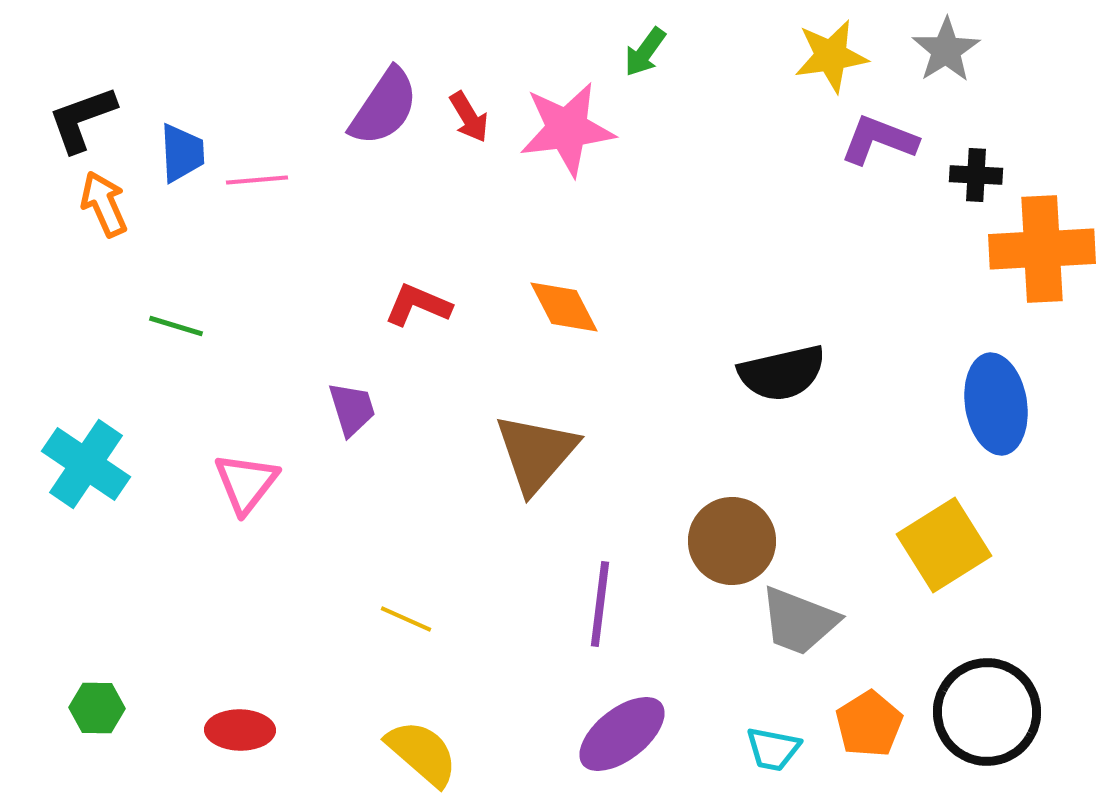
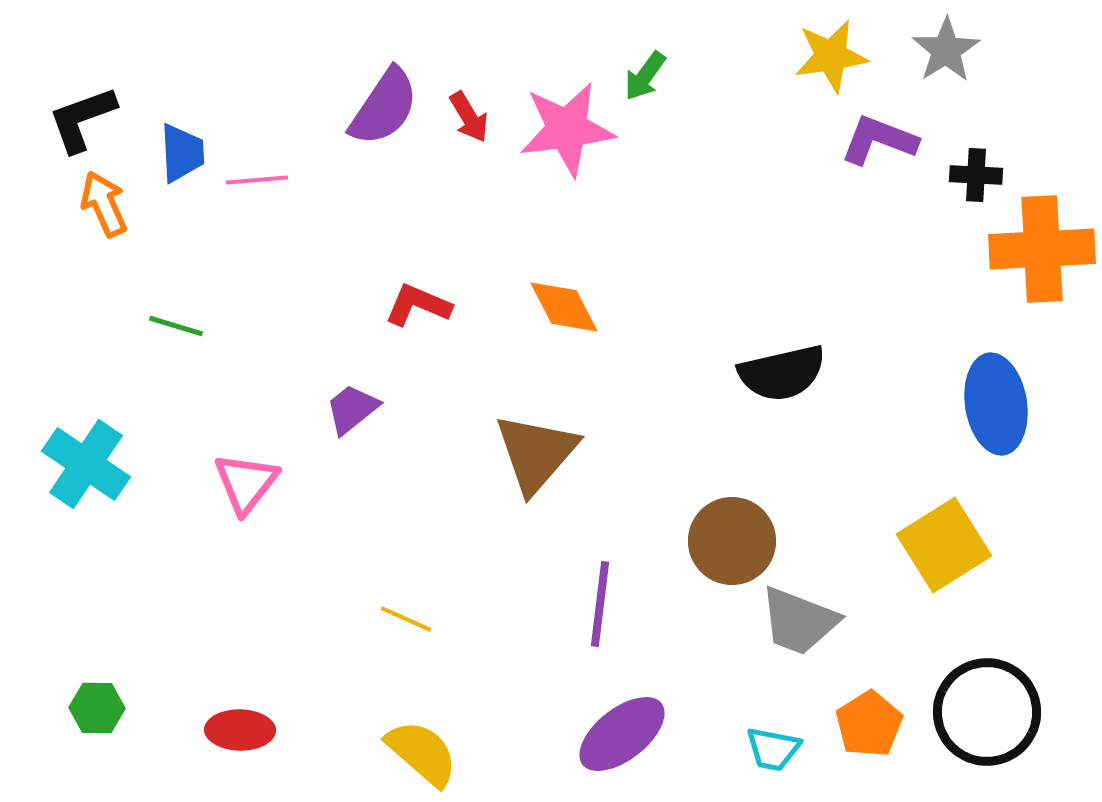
green arrow: moved 24 px down
purple trapezoid: rotated 112 degrees counterclockwise
